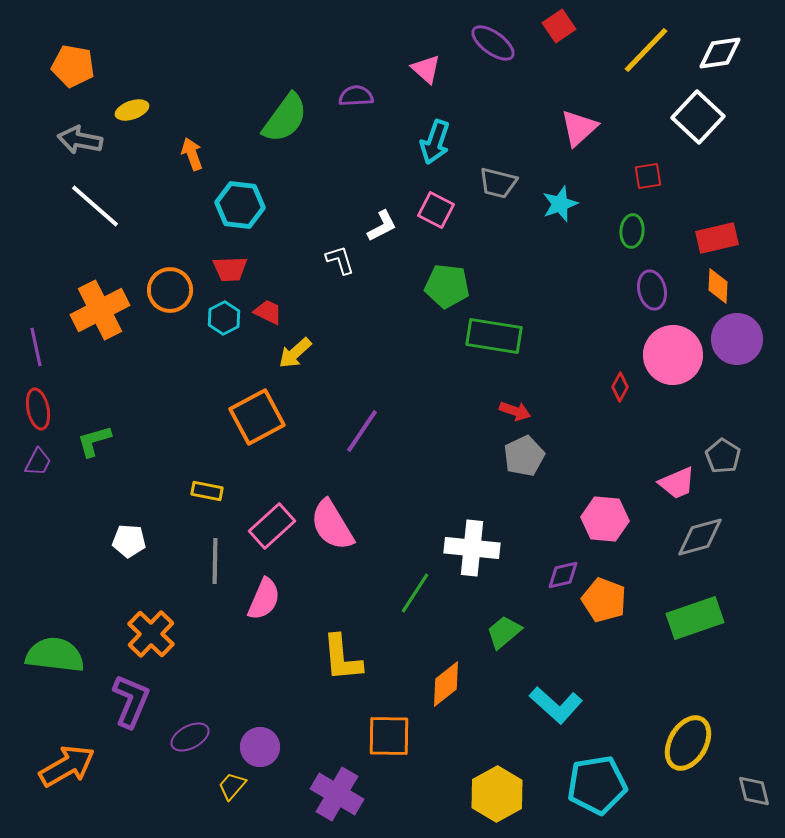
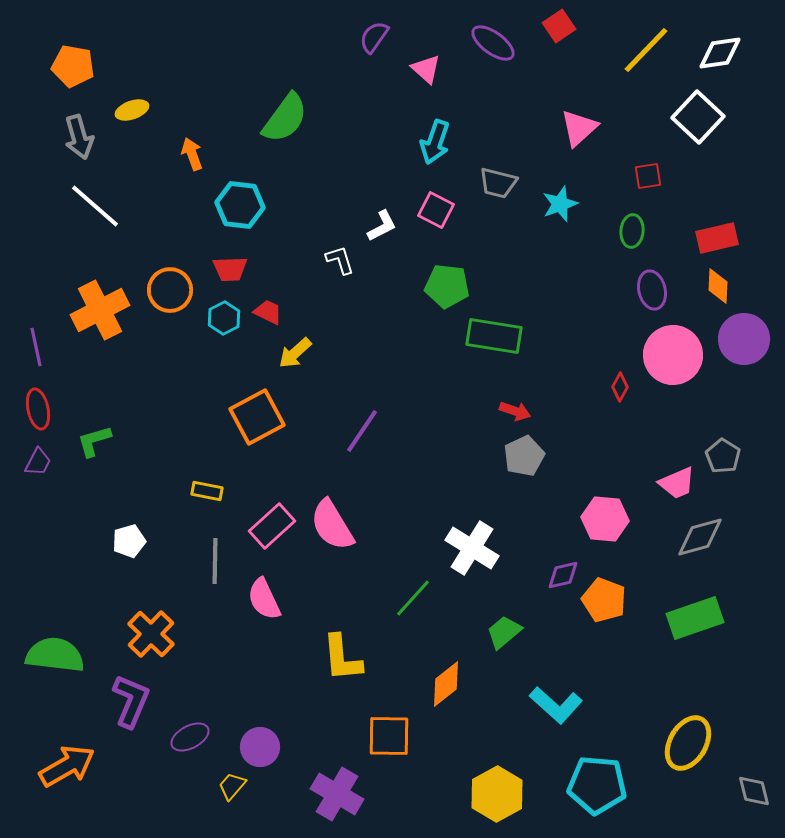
purple semicircle at (356, 96): moved 18 px right, 59 px up; rotated 52 degrees counterclockwise
gray arrow at (80, 140): moved 1 px left, 3 px up; rotated 117 degrees counterclockwise
purple circle at (737, 339): moved 7 px right
white pentagon at (129, 541): rotated 20 degrees counterclockwise
white cross at (472, 548): rotated 26 degrees clockwise
green line at (415, 593): moved 2 px left, 5 px down; rotated 9 degrees clockwise
pink semicircle at (264, 599): rotated 132 degrees clockwise
cyan pentagon at (597, 785): rotated 14 degrees clockwise
